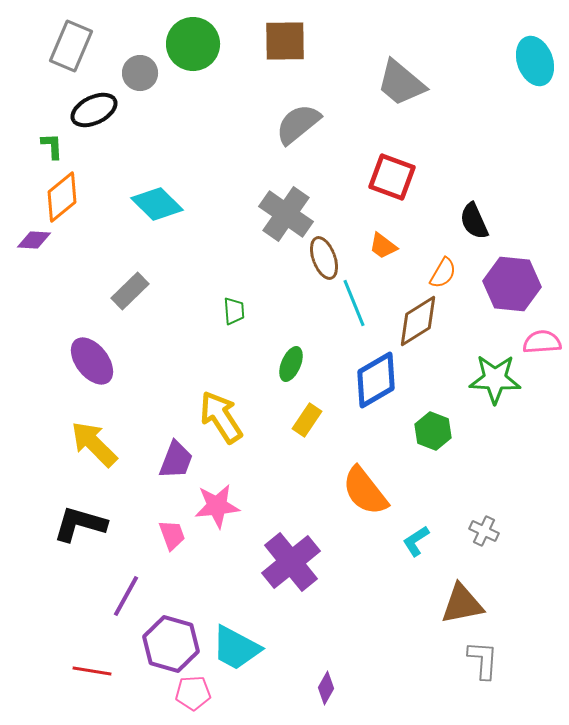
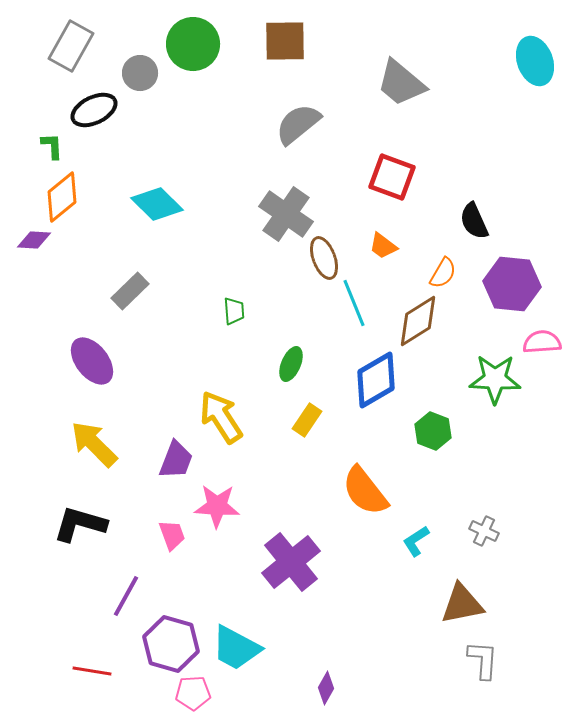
gray rectangle at (71, 46): rotated 6 degrees clockwise
pink star at (217, 506): rotated 9 degrees clockwise
